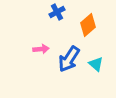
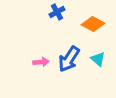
orange diamond: moved 5 px right, 1 px up; rotated 70 degrees clockwise
pink arrow: moved 13 px down
cyan triangle: moved 2 px right, 5 px up
